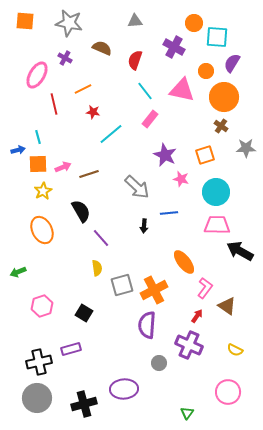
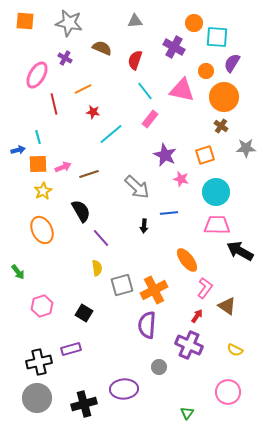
orange ellipse at (184, 262): moved 3 px right, 2 px up
green arrow at (18, 272): rotated 105 degrees counterclockwise
gray circle at (159, 363): moved 4 px down
